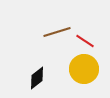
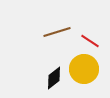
red line: moved 5 px right
black diamond: moved 17 px right
